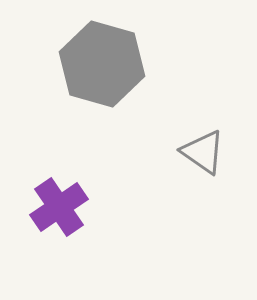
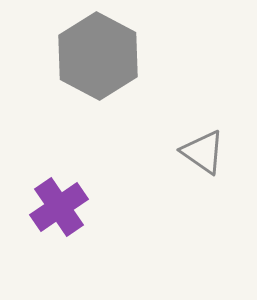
gray hexagon: moved 4 px left, 8 px up; rotated 12 degrees clockwise
